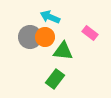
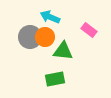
pink rectangle: moved 1 px left, 3 px up
green rectangle: rotated 42 degrees clockwise
